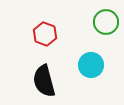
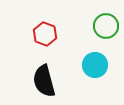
green circle: moved 4 px down
cyan circle: moved 4 px right
